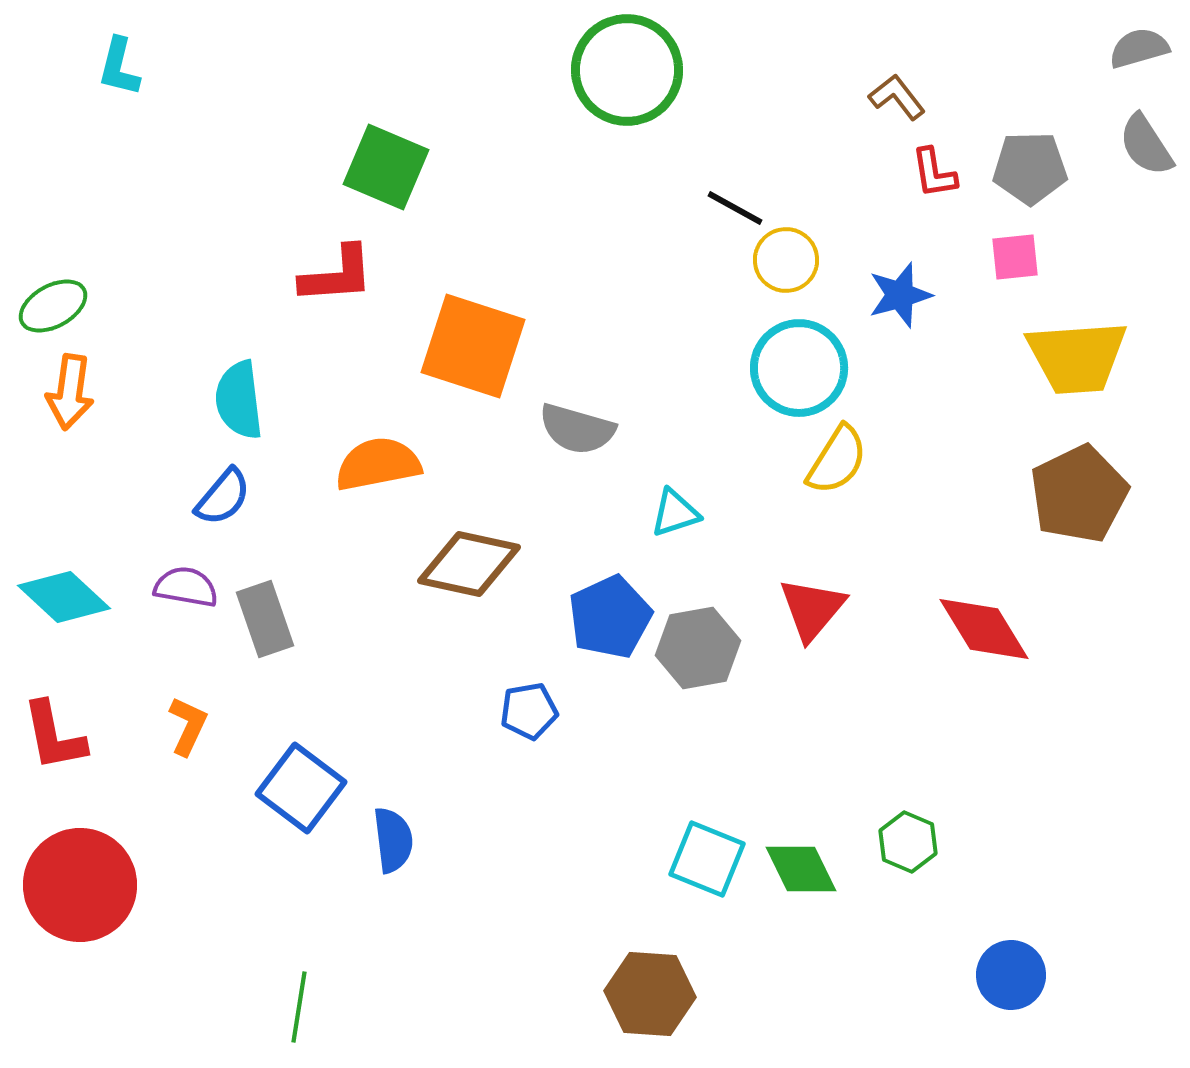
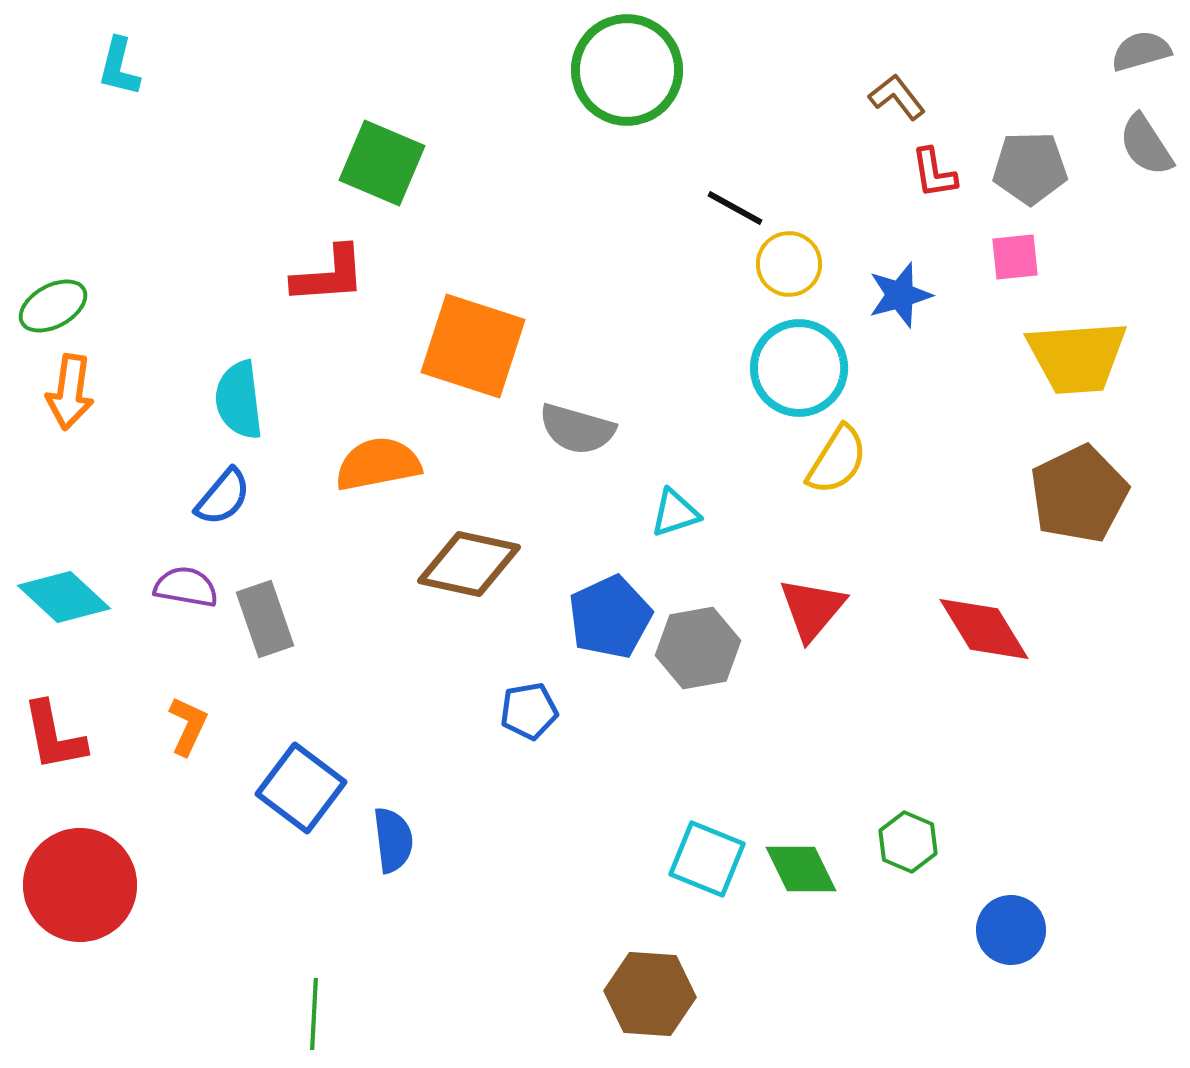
gray semicircle at (1139, 48): moved 2 px right, 3 px down
green square at (386, 167): moved 4 px left, 4 px up
yellow circle at (786, 260): moved 3 px right, 4 px down
red L-shape at (337, 275): moved 8 px left
blue circle at (1011, 975): moved 45 px up
green line at (299, 1007): moved 15 px right, 7 px down; rotated 6 degrees counterclockwise
